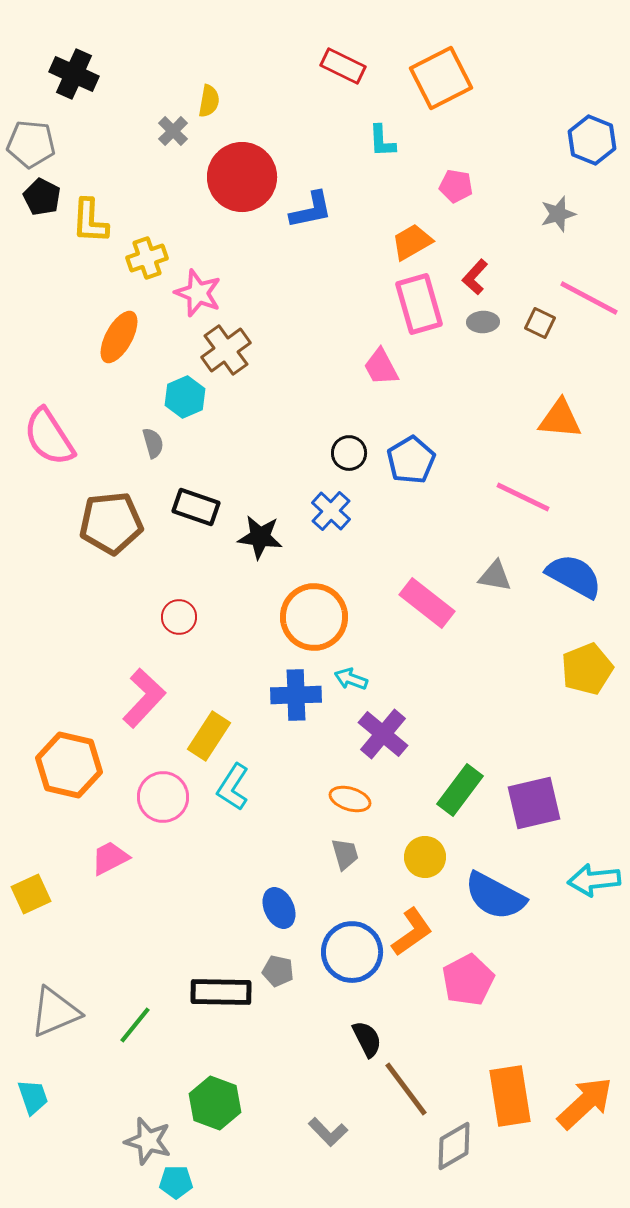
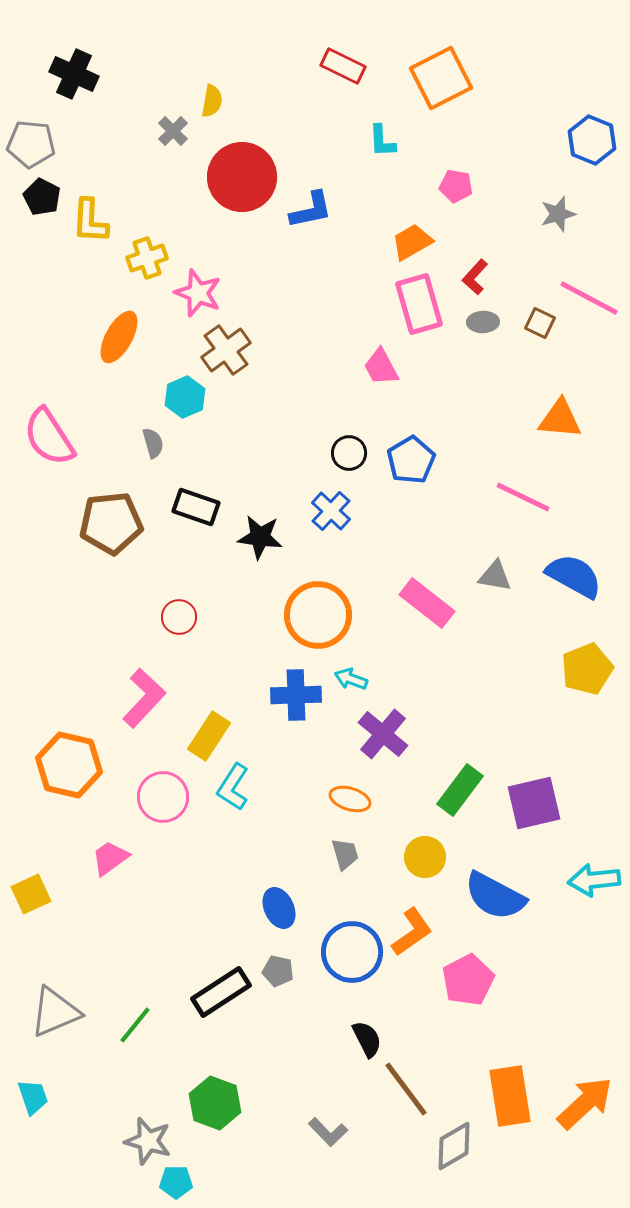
yellow semicircle at (209, 101): moved 3 px right
orange circle at (314, 617): moved 4 px right, 2 px up
pink trapezoid at (110, 858): rotated 9 degrees counterclockwise
black rectangle at (221, 992): rotated 34 degrees counterclockwise
